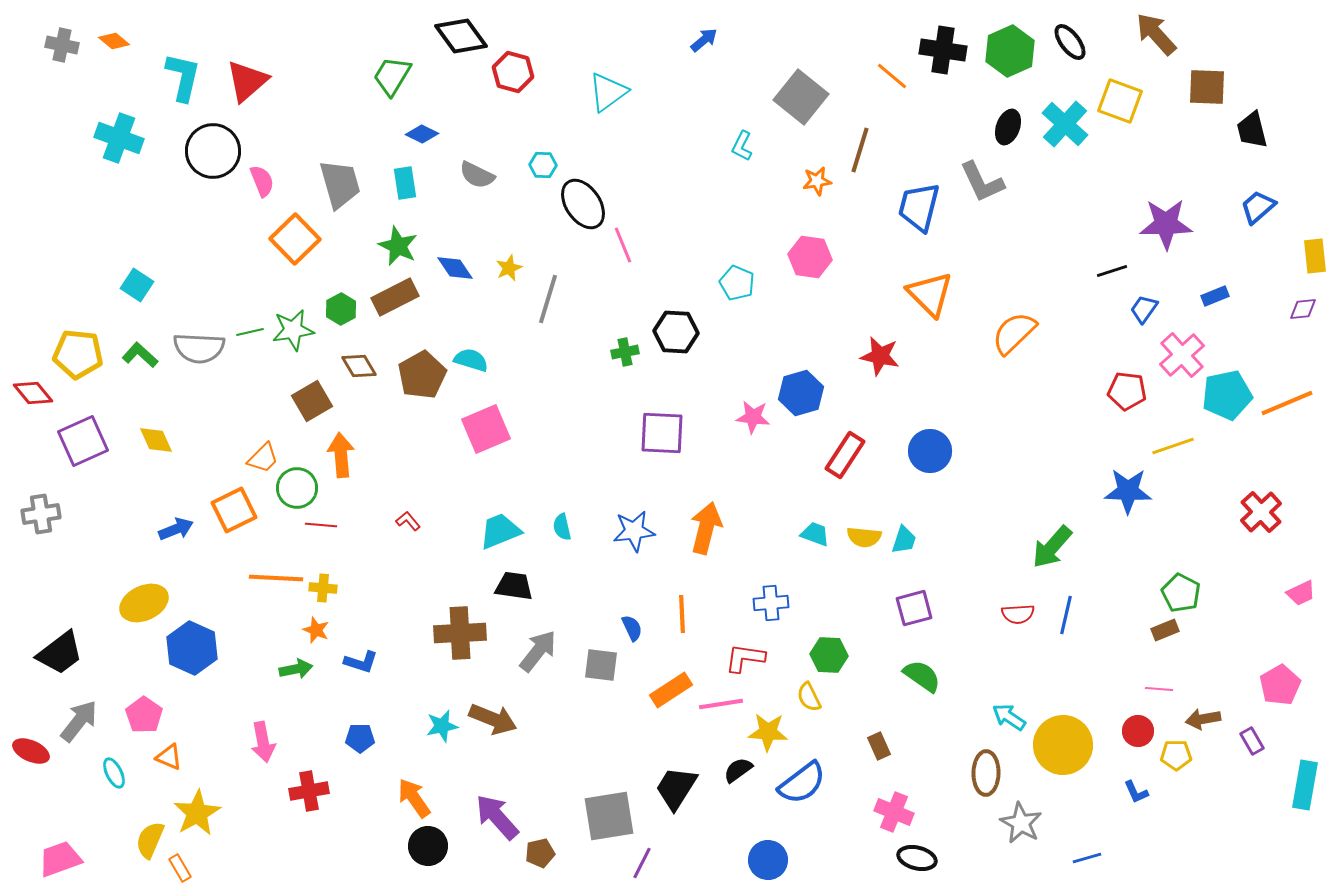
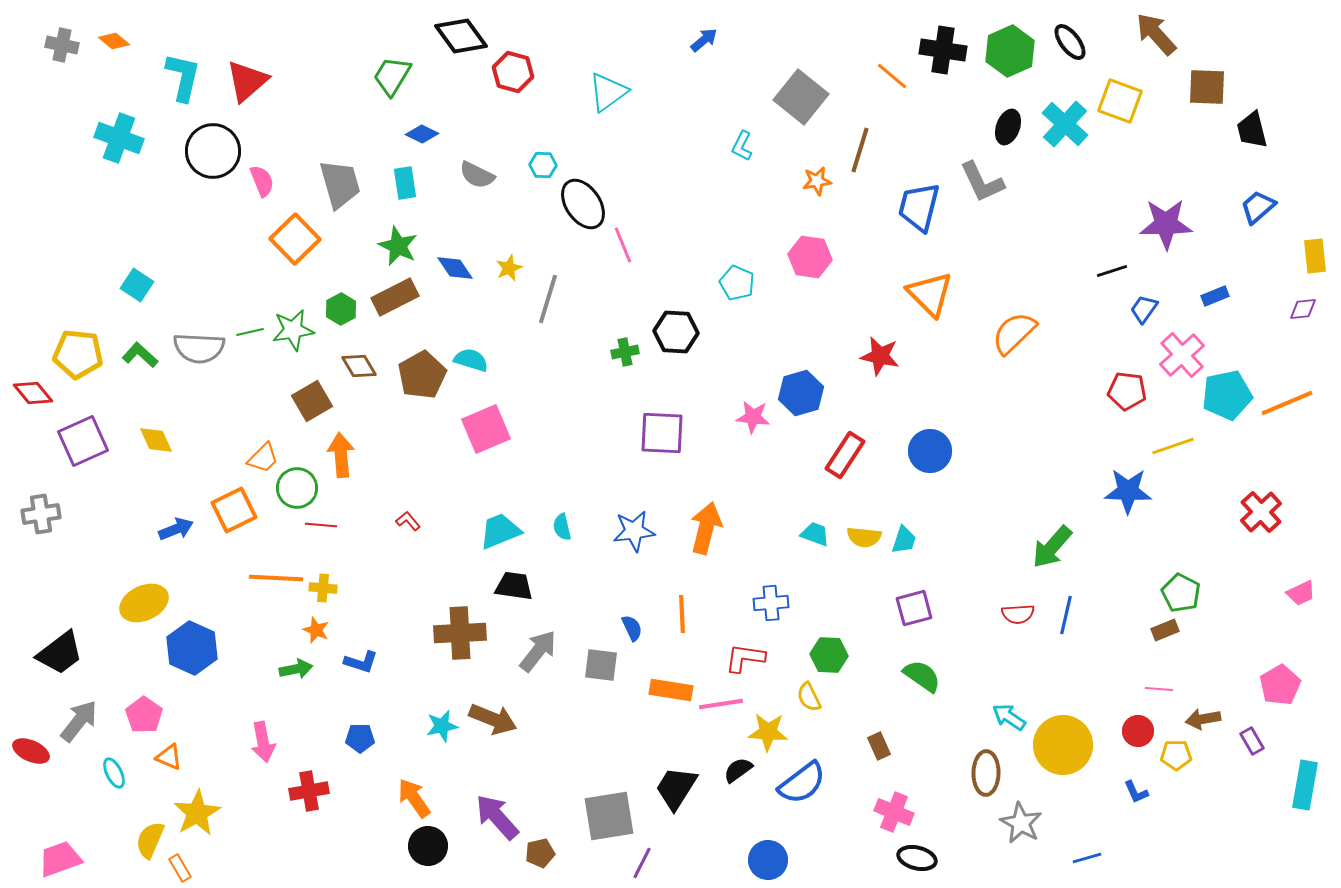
orange rectangle at (671, 690): rotated 42 degrees clockwise
